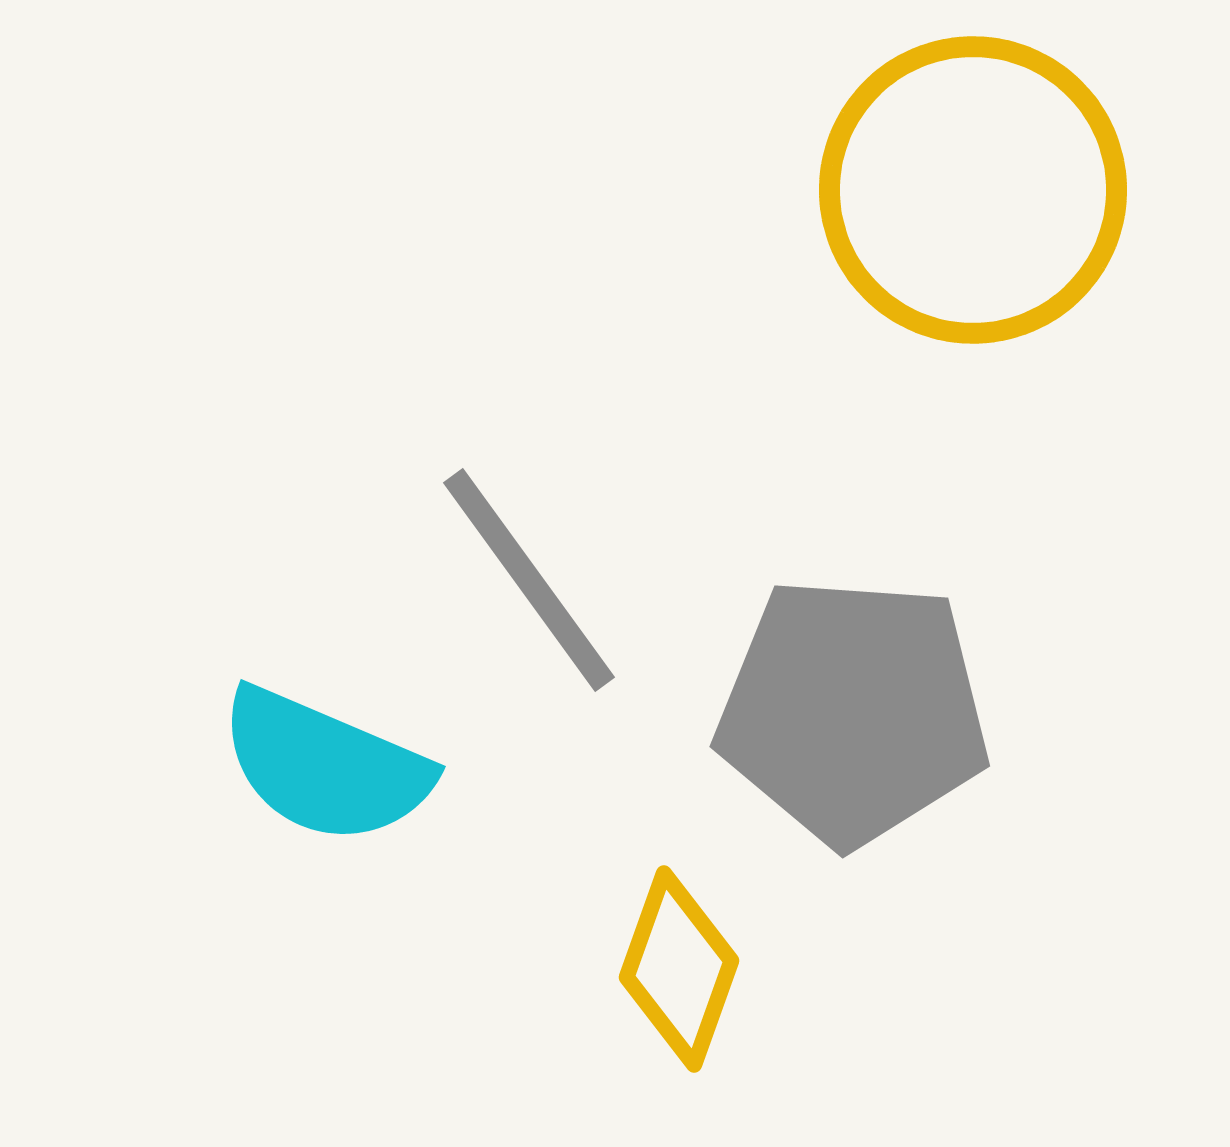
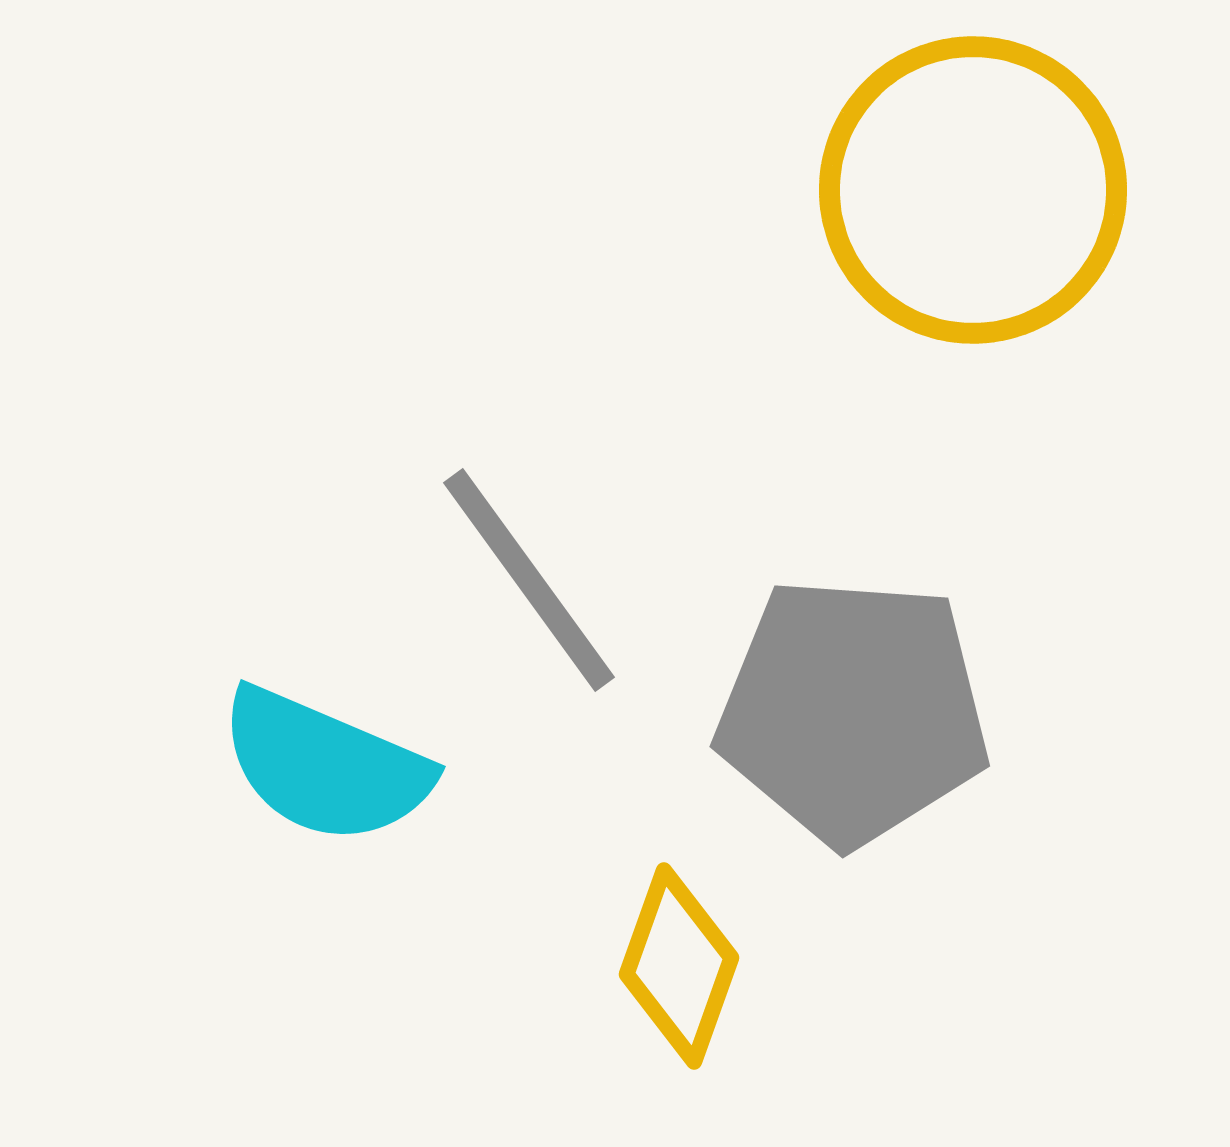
yellow diamond: moved 3 px up
